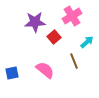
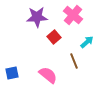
pink cross: moved 1 px right, 1 px up; rotated 18 degrees counterclockwise
purple star: moved 2 px right, 5 px up
pink semicircle: moved 3 px right, 5 px down
